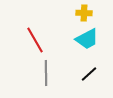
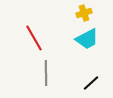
yellow cross: rotated 21 degrees counterclockwise
red line: moved 1 px left, 2 px up
black line: moved 2 px right, 9 px down
